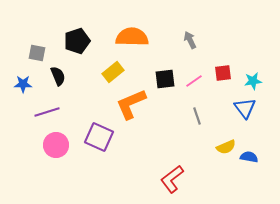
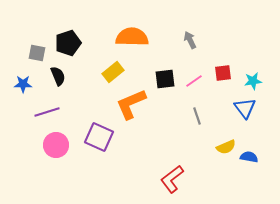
black pentagon: moved 9 px left, 2 px down
